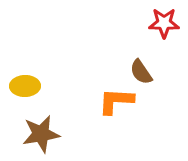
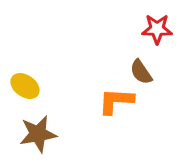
red star: moved 7 px left, 6 px down
yellow ellipse: rotated 36 degrees clockwise
brown star: moved 3 px left
